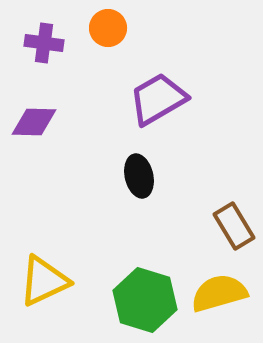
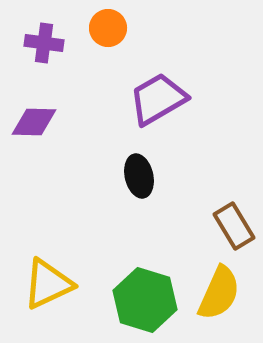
yellow triangle: moved 4 px right, 3 px down
yellow semicircle: rotated 130 degrees clockwise
